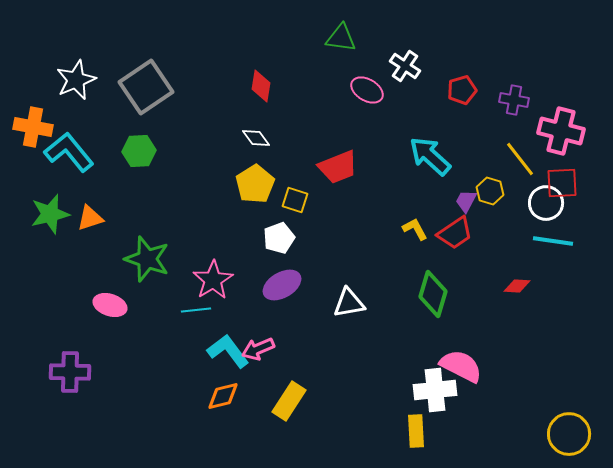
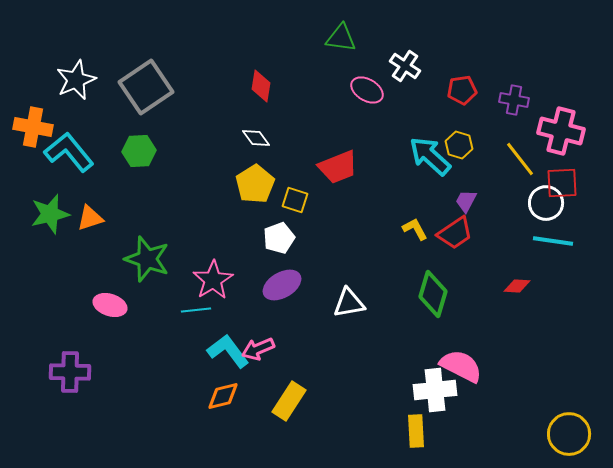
red pentagon at (462, 90): rotated 8 degrees clockwise
yellow hexagon at (490, 191): moved 31 px left, 46 px up
